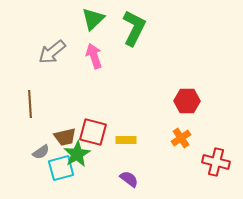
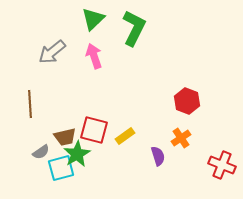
red hexagon: rotated 20 degrees clockwise
red square: moved 1 px right, 2 px up
yellow rectangle: moved 1 px left, 4 px up; rotated 36 degrees counterclockwise
red cross: moved 6 px right, 3 px down; rotated 8 degrees clockwise
purple semicircle: moved 29 px right, 23 px up; rotated 36 degrees clockwise
